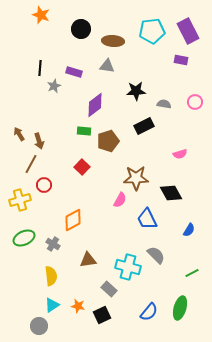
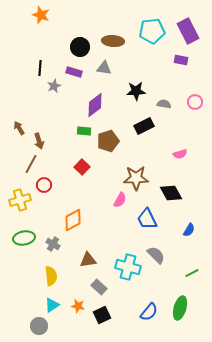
black circle at (81, 29): moved 1 px left, 18 px down
gray triangle at (107, 66): moved 3 px left, 2 px down
brown arrow at (19, 134): moved 6 px up
green ellipse at (24, 238): rotated 15 degrees clockwise
gray rectangle at (109, 289): moved 10 px left, 2 px up
